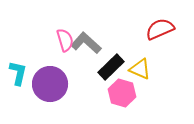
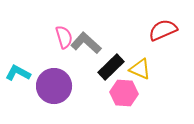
red semicircle: moved 3 px right, 1 px down
pink semicircle: moved 1 px left, 3 px up
cyan L-shape: rotated 75 degrees counterclockwise
purple circle: moved 4 px right, 2 px down
pink hexagon: moved 2 px right; rotated 12 degrees counterclockwise
